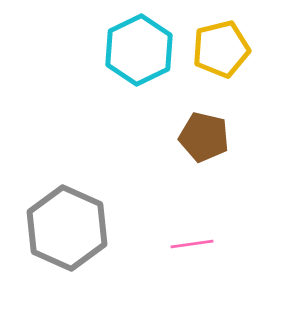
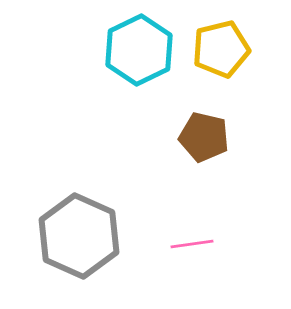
gray hexagon: moved 12 px right, 8 px down
